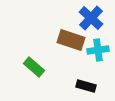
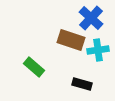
black rectangle: moved 4 px left, 2 px up
